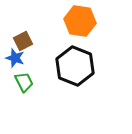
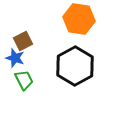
orange hexagon: moved 1 px left, 2 px up
black hexagon: rotated 9 degrees clockwise
green trapezoid: moved 2 px up
